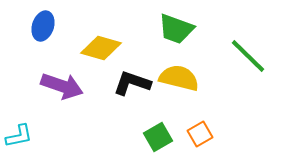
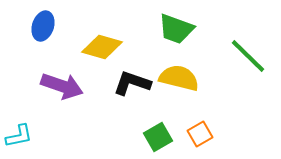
yellow diamond: moved 1 px right, 1 px up
